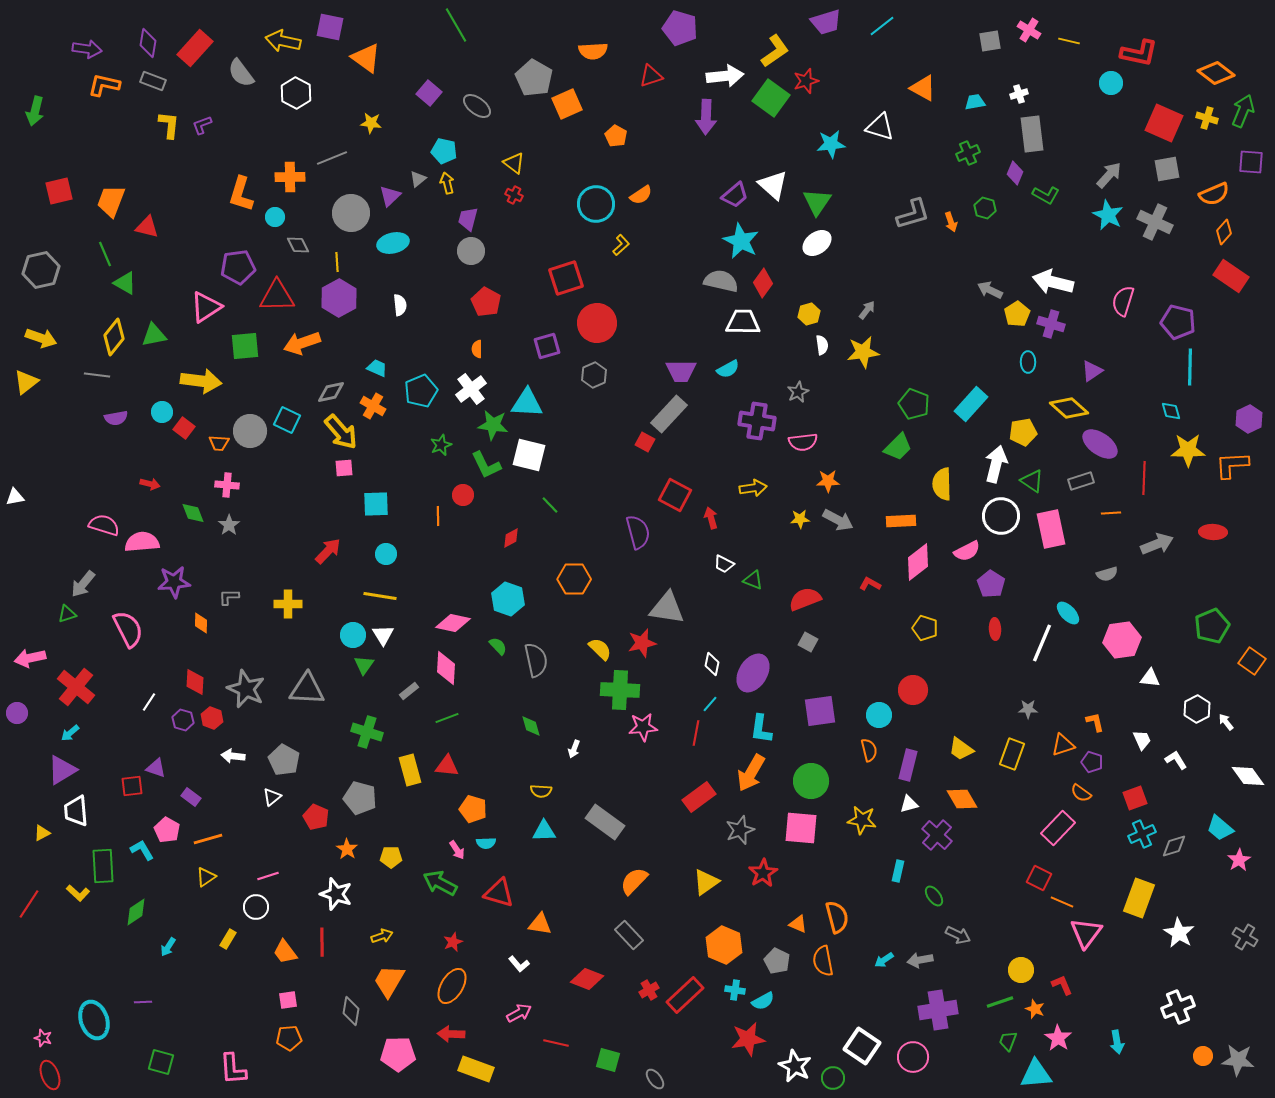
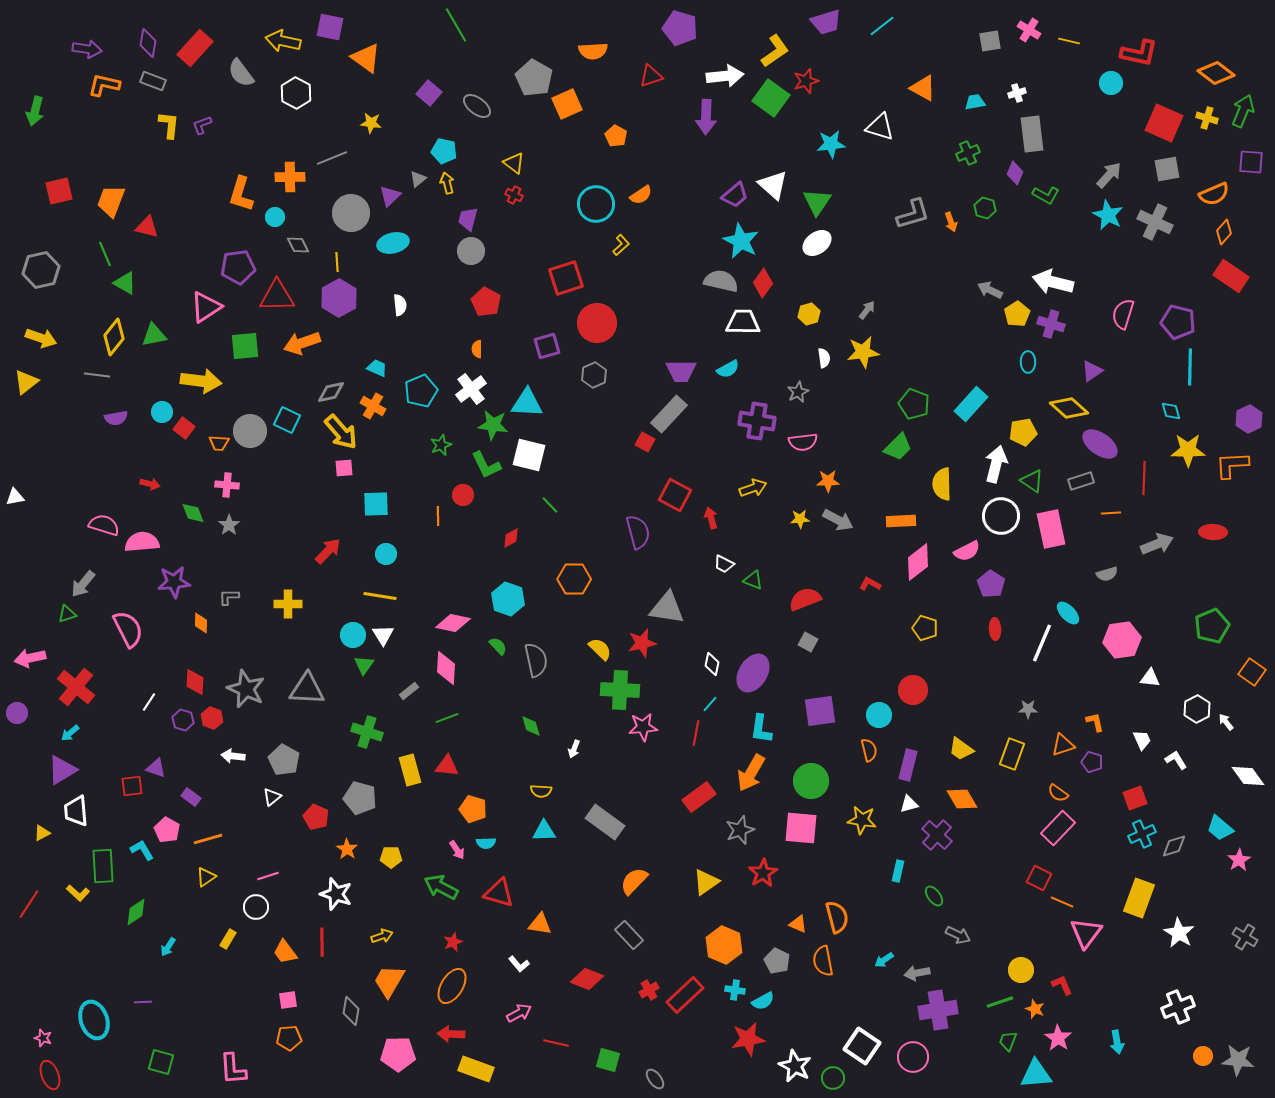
white cross at (1019, 94): moved 2 px left, 1 px up
pink semicircle at (1123, 301): moved 13 px down
white semicircle at (822, 345): moved 2 px right, 13 px down
yellow arrow at (753, 488): rotated 12 degrees counterclockwise
orange square at (1252, 661): moved 11 px down
orange semicircle at (1081, 793): moved 23 px left
green arrow at (440, 883): moved 1 px right, 4 px down
gray arrow at (920, 960): moved 3 px left, 13 px down
